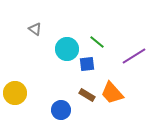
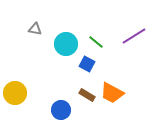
gray triangle: rotated 24 degrees counterclockwise
green line: moved 1 px left
cyan circle: moved 1 px left, 5 px up
purple line: moved 20 px up
blue square: rotated 35 degrees clockwise
orange trapezoid: rotated 20 degrees counterclockwise
